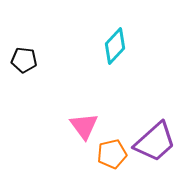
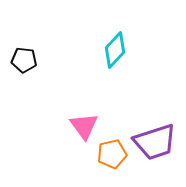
cyan diamond: moved 4 px down
purple trapezoid: rotated 24 degrees clockwise
